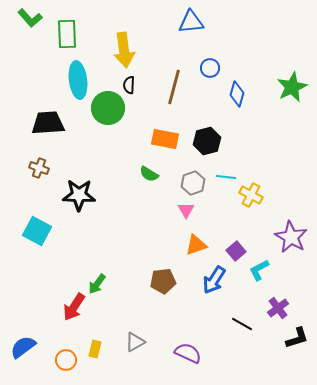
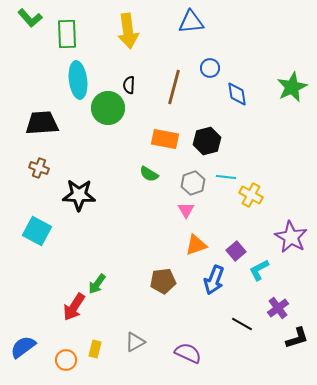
yellow arrow: moved 4 px right, 19 px up
blue diamond: rotated 25 degrees counterclockwise
black trapezoid: moved 6 px left
blue arrow: rotated 12 degrees counterclockwise
